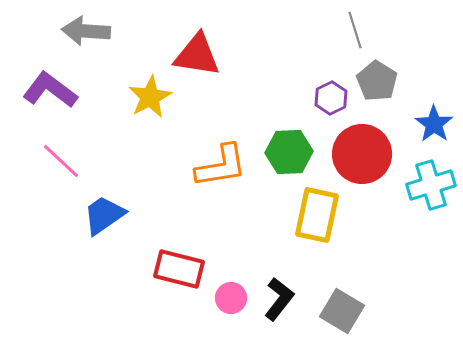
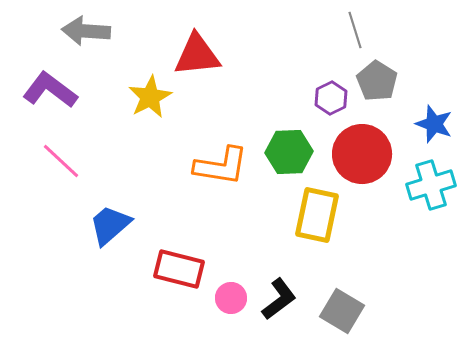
red triangle: rotated 15 degrees counterclockwise
blue star: rotated 15 degrees counterclockwise
orange L-shape: rotated 18 degrees clockwise
blue trapezoid: moved 6 px right, 10 px down; rotated 6 degrees counterclockwise
black L-shape: rotated 15 degrees clockwise
